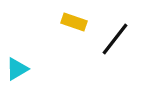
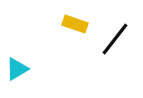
yellow rectangle: moved 1 px right, 2 px down
